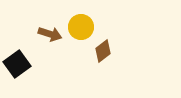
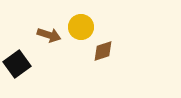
brown arrow: moved 1 px left, 1 px down
brown diamond: rotated 20 degrees clockwise
